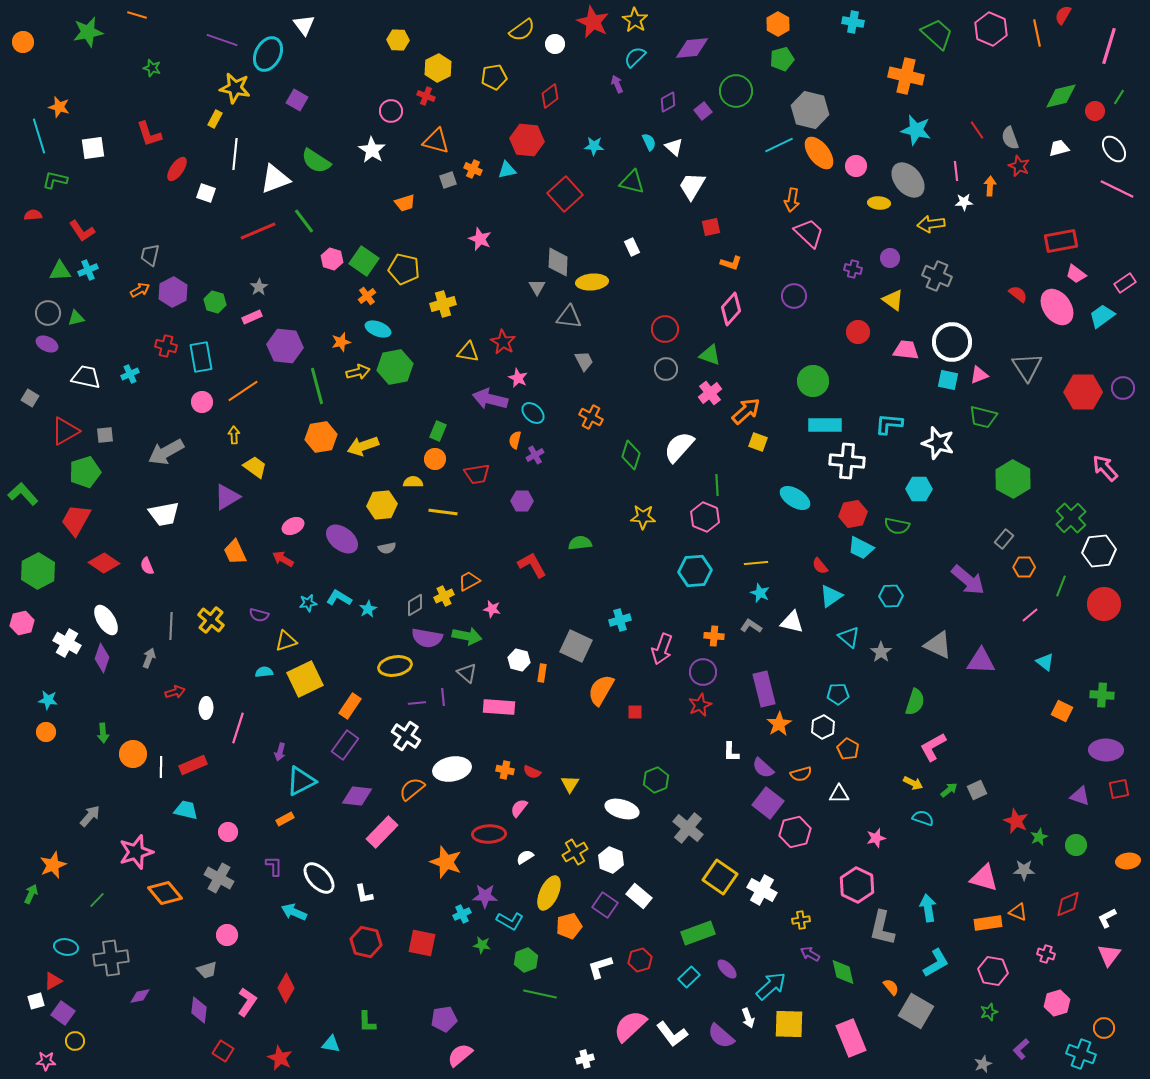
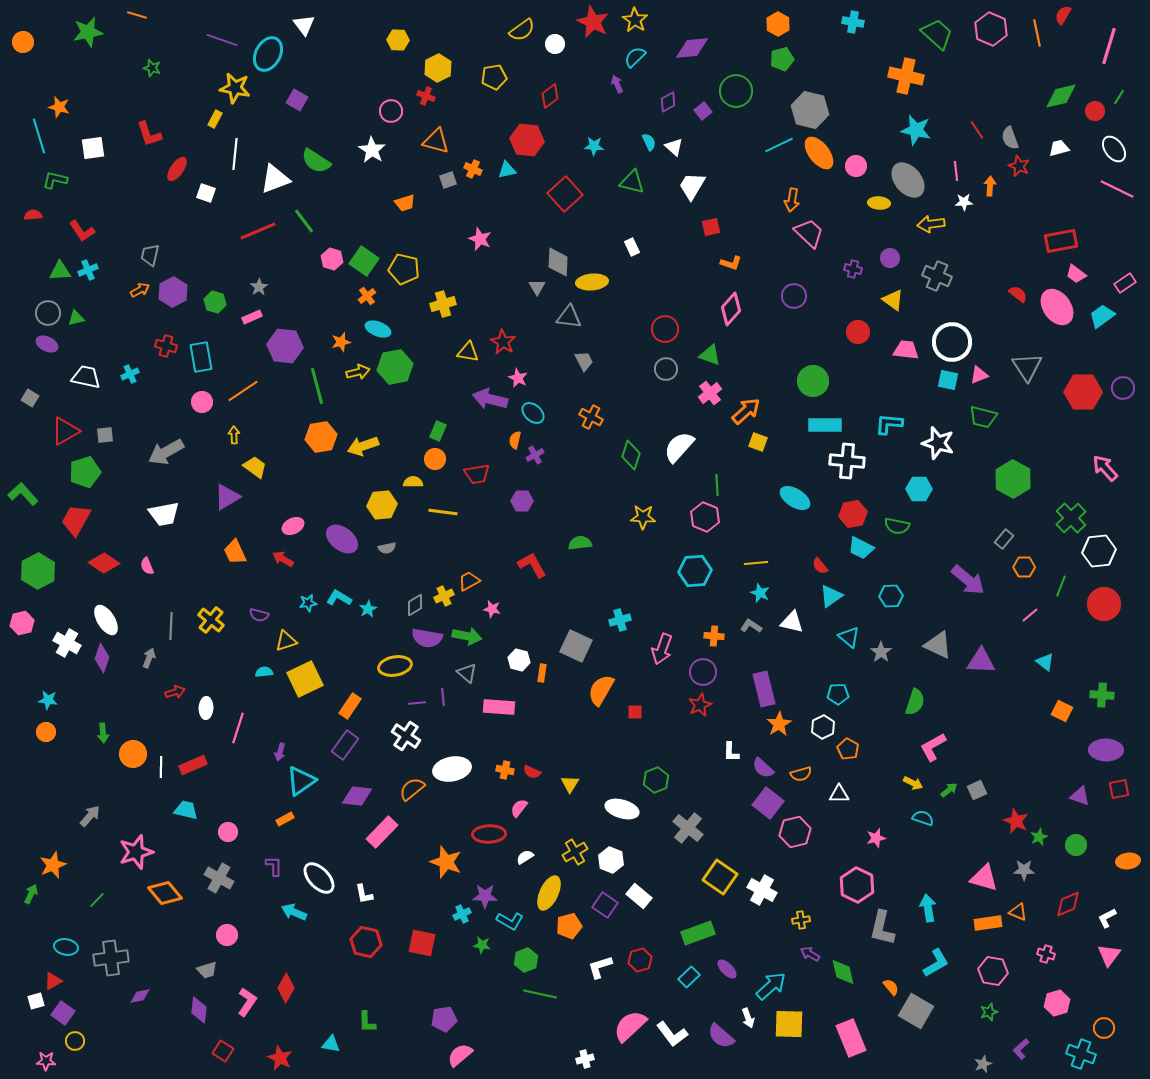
cyan triangle at (301, 781): rotated 8 degrees counterclockwise
